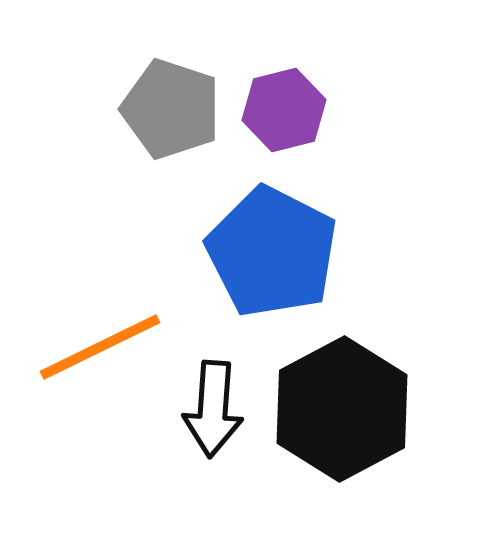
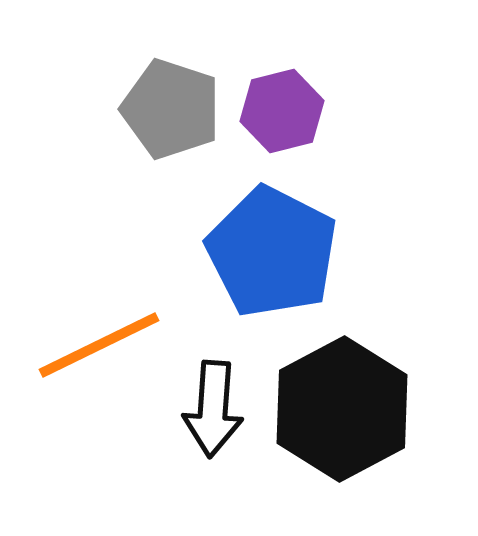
purple hexagon: moved 2 px left, 1 px down
orange line: moved 1 px left, 2 px up
